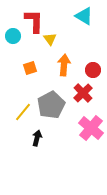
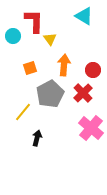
gray pentagon: moved 1 px left, 11 px up
